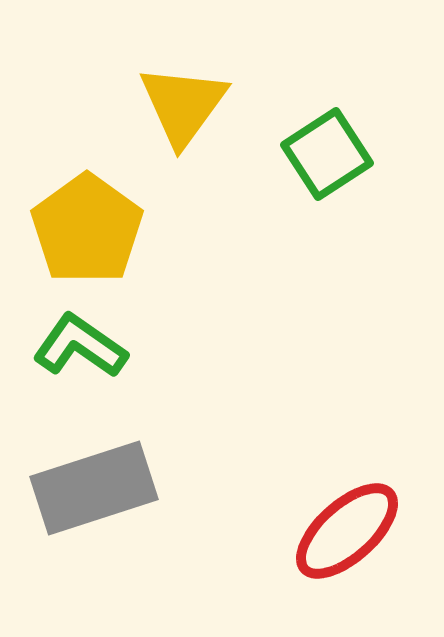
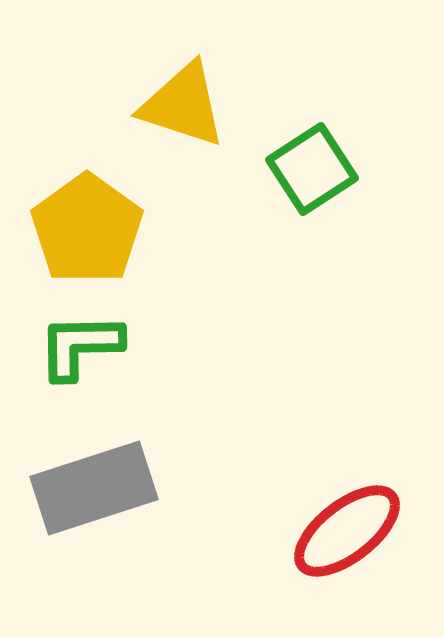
yellow triangle: rotated 48 degrees counterclockwise
green square: moved 15 px left, 15 px down
green L-shape: rotated 36 degrees counterclockwise
red ellipse: rotated 4 degrees clockwise
